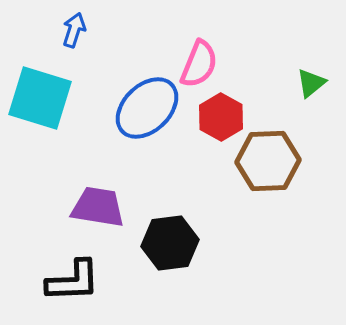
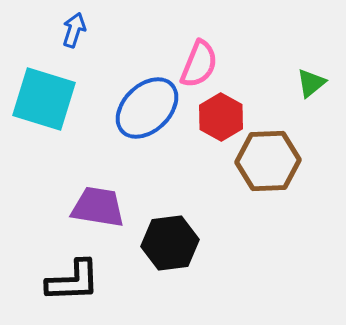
cyan square: moved 4 px right, 1 px down
